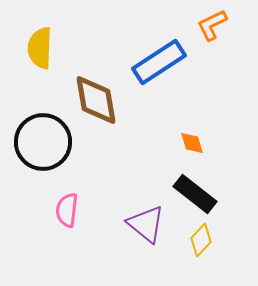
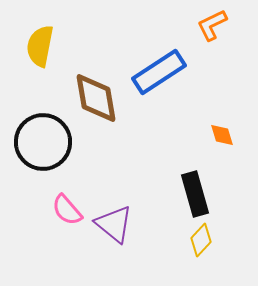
yellow semicircle: moved 2 px up; rotated 9 degrees clockwise
blue rectangle: moved 10 px down
brown diamond: moved 2 px up
orange diamond: moved 30 px right, 8 px up
black rectangle: rotated 36 degrees clockwise
pink semicircle: rotated 48 degrees counterclockwise
purple triangle: moved 32 px left
